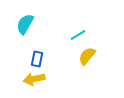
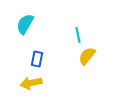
cyan line: rotated 70 degrees counterclockwise
yellow arrow: moved 3 px left, 4 px down
